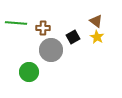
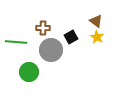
green line: moved 19 px down
black square: moved 2 px left
